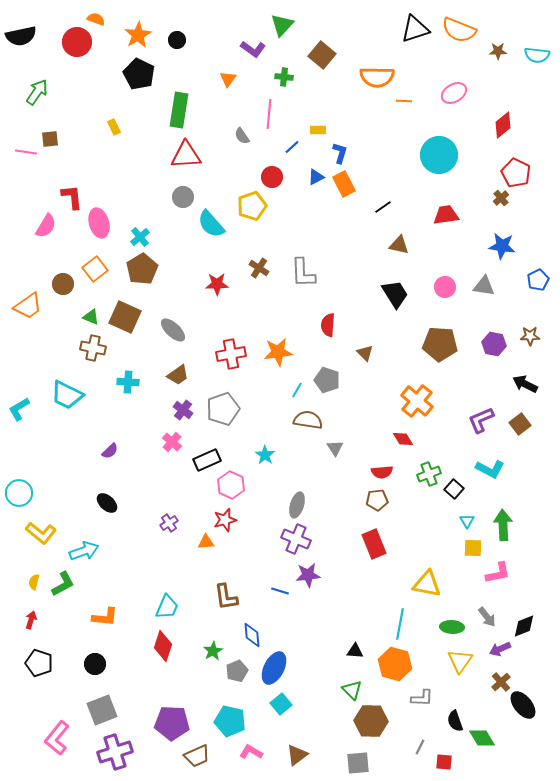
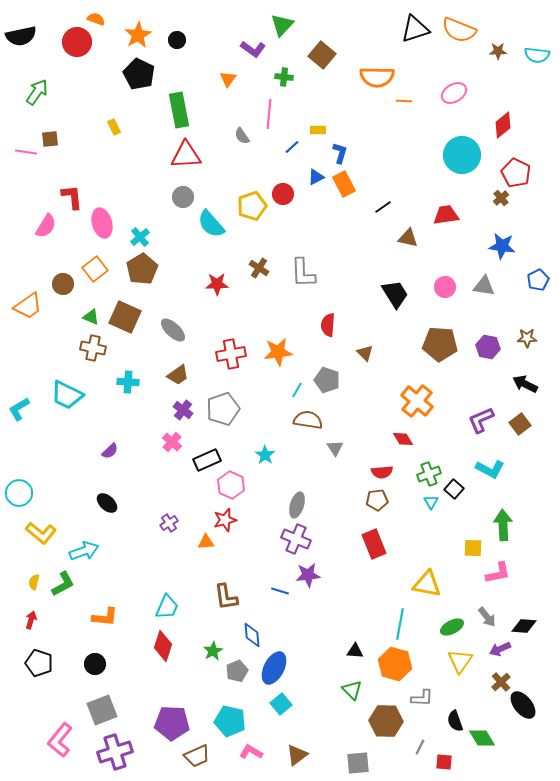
green rectangle at (179, 110): rotated 20 degrees counterclockwise
cyan circle at (439, 155): moved 23 px right
red circle at (272, 177): moved 11 px right, 17 px down
pink ellipse at (99, 223): moved 3 px right
brown triangle at (399, 245): moved 9 px right, 7 px up
brown star at (530, 336): moved 3 px left, 2 px down
purple hexagon at (494, 344): moved 6 px left, 3 px down
cyan triangle at (467, 521): moved 36 px left, 19 px up
black diamond at (524, 626): rotated 25 degrees clockwise
green ellipse at (452, 627): rotated 30 degrees counterclockwise
brown hexagon at (371, 721): moved 15 px right
pink L-shape at (57, 738): moved 3 px right, 2 px down
